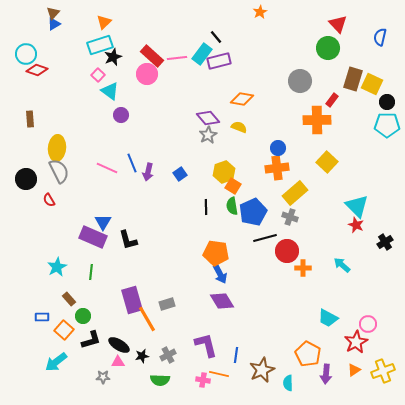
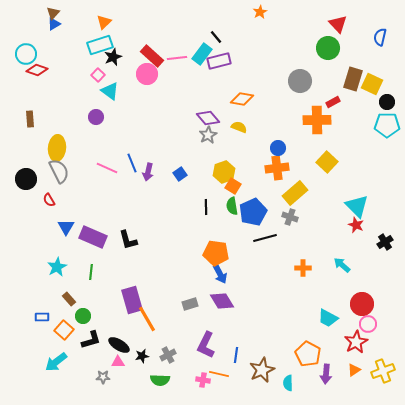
red rectangle at (332, 100): moved 1 px right, 2 px down; rotated 24 degrees clockwise
purple circle at (121, 115): moved 25 px left, 2 px down
blue triangle at (103, 222): moved 37 px left, 5 px down
red circle at (287, 251): moved 75 px right, 53 px down
gray rectangle at (167, 304): moved 23 px right
purple L-shape at (206, 345): rotated 140 degrees counterclockwise
